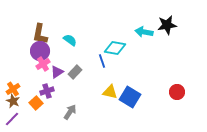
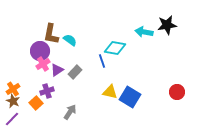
brown L-shape: moved 11 px right
purple triangle: moved 2 px up
